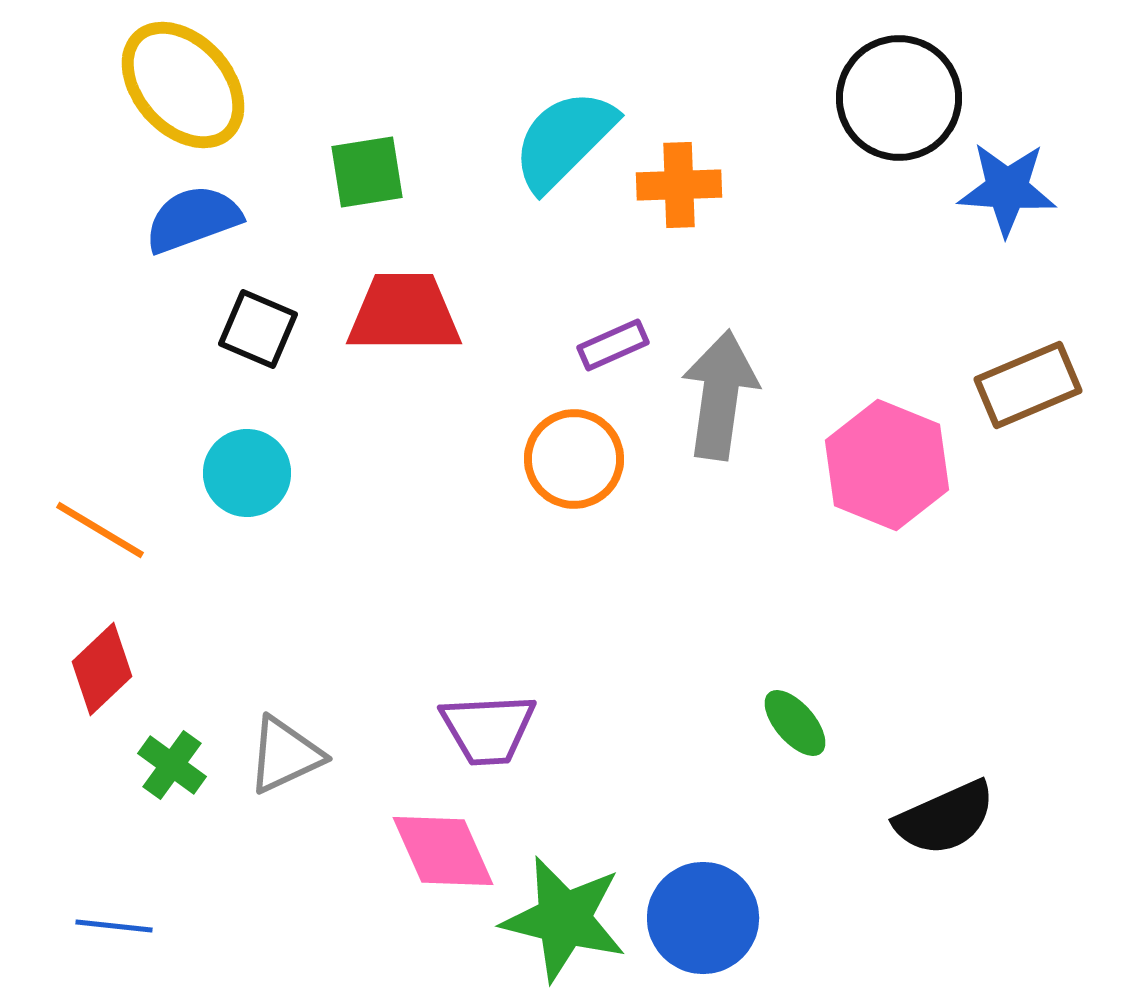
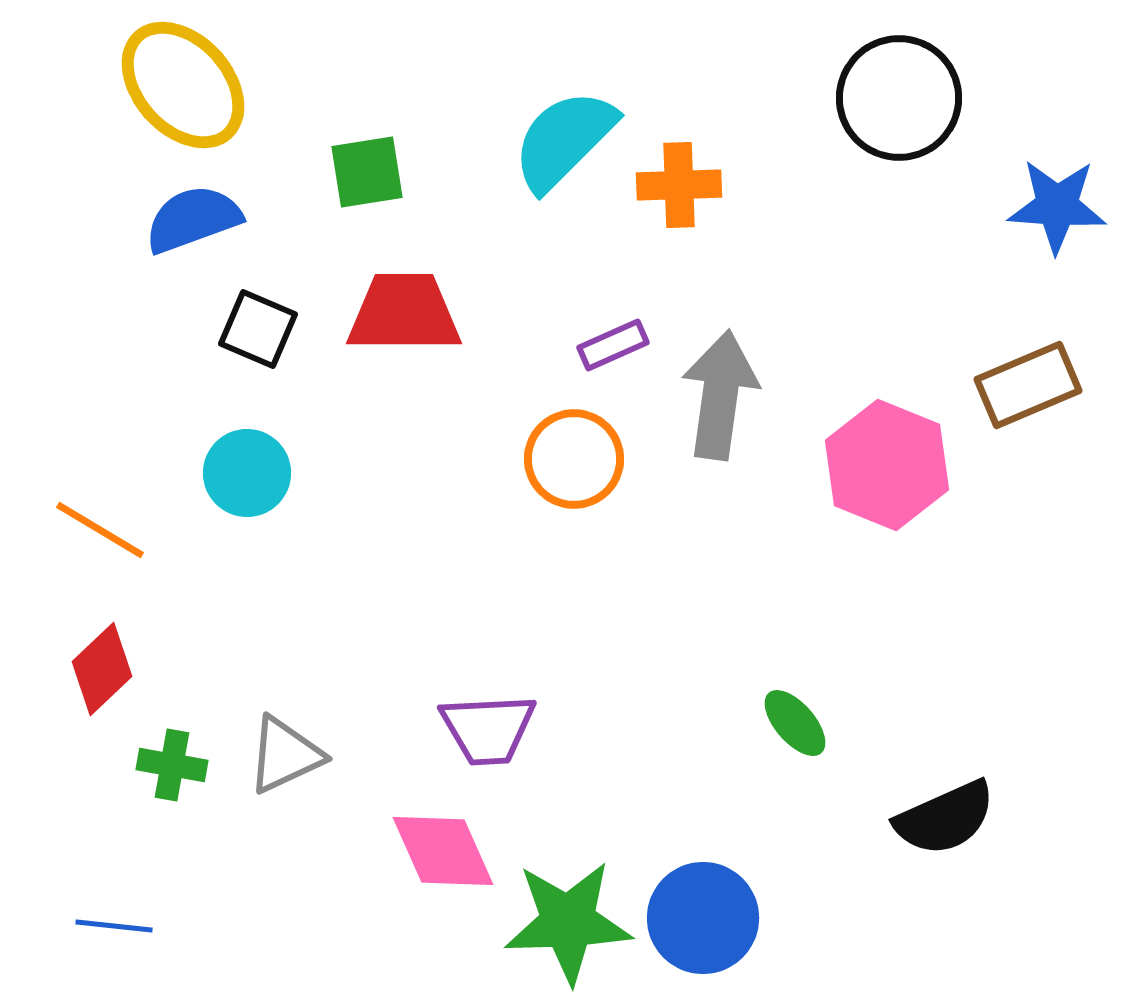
blue star: moved 50 px right, 17 px down
green cross: rotated 26 degrees counterclockwise
green star: moved 4 px right, 3 px down; rotated 16 degrees counterclockwise
